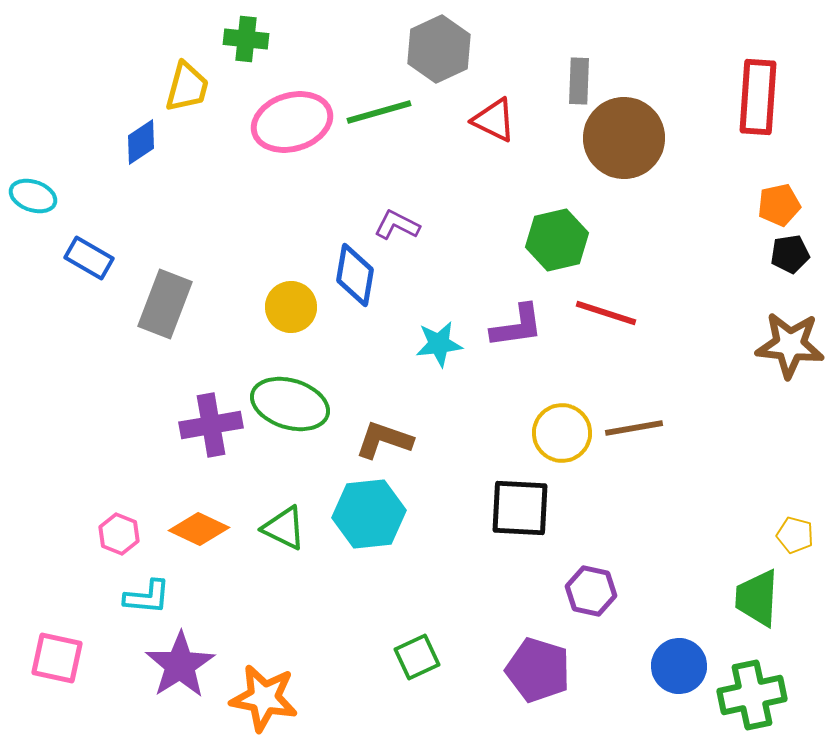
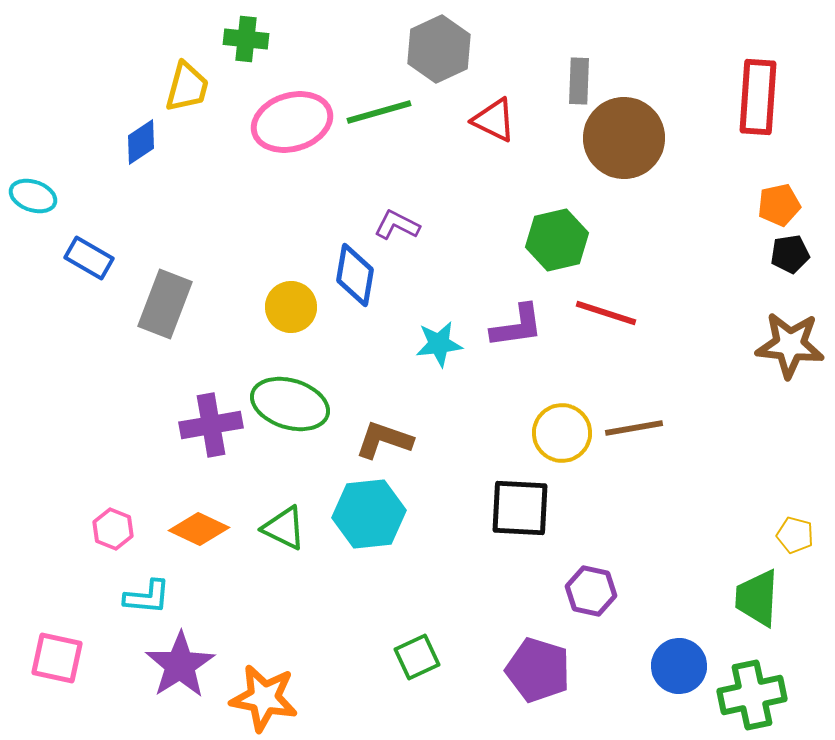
pink hexagon at (119, 534): moved 6 px left, 5 px up
